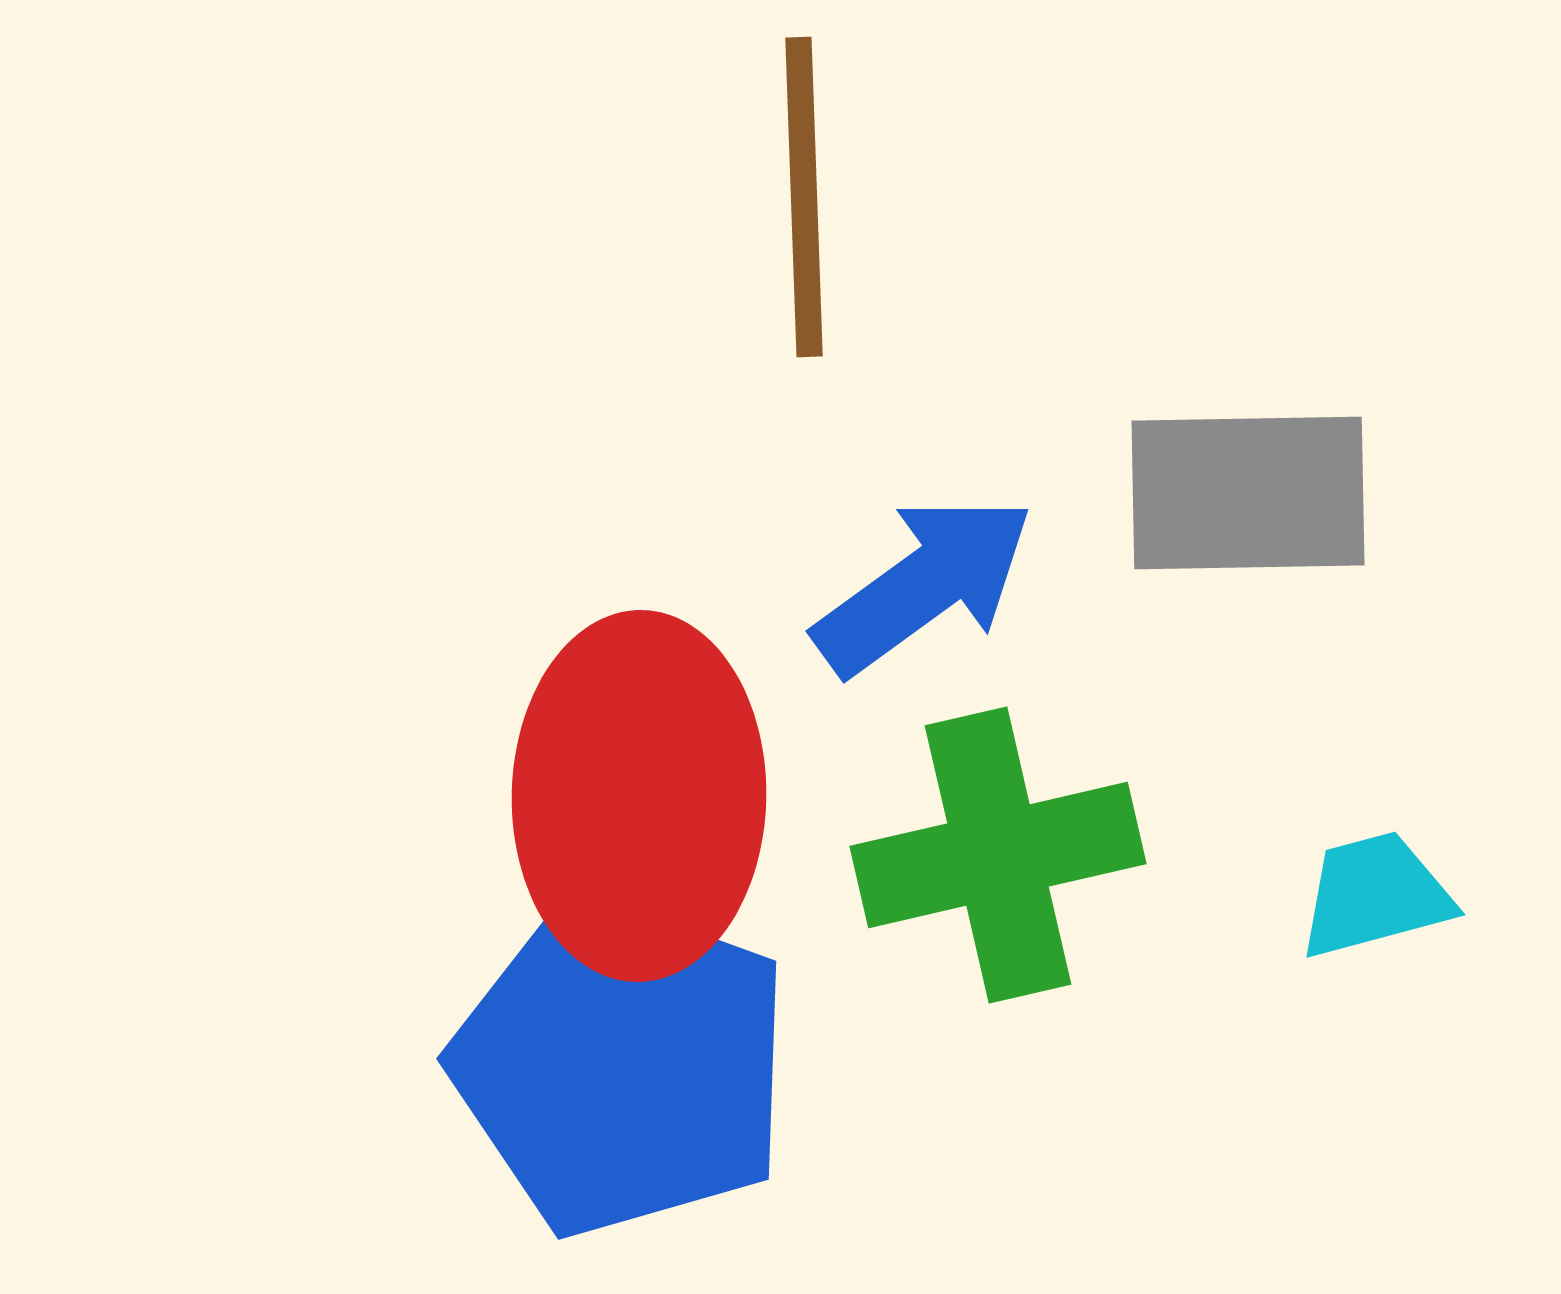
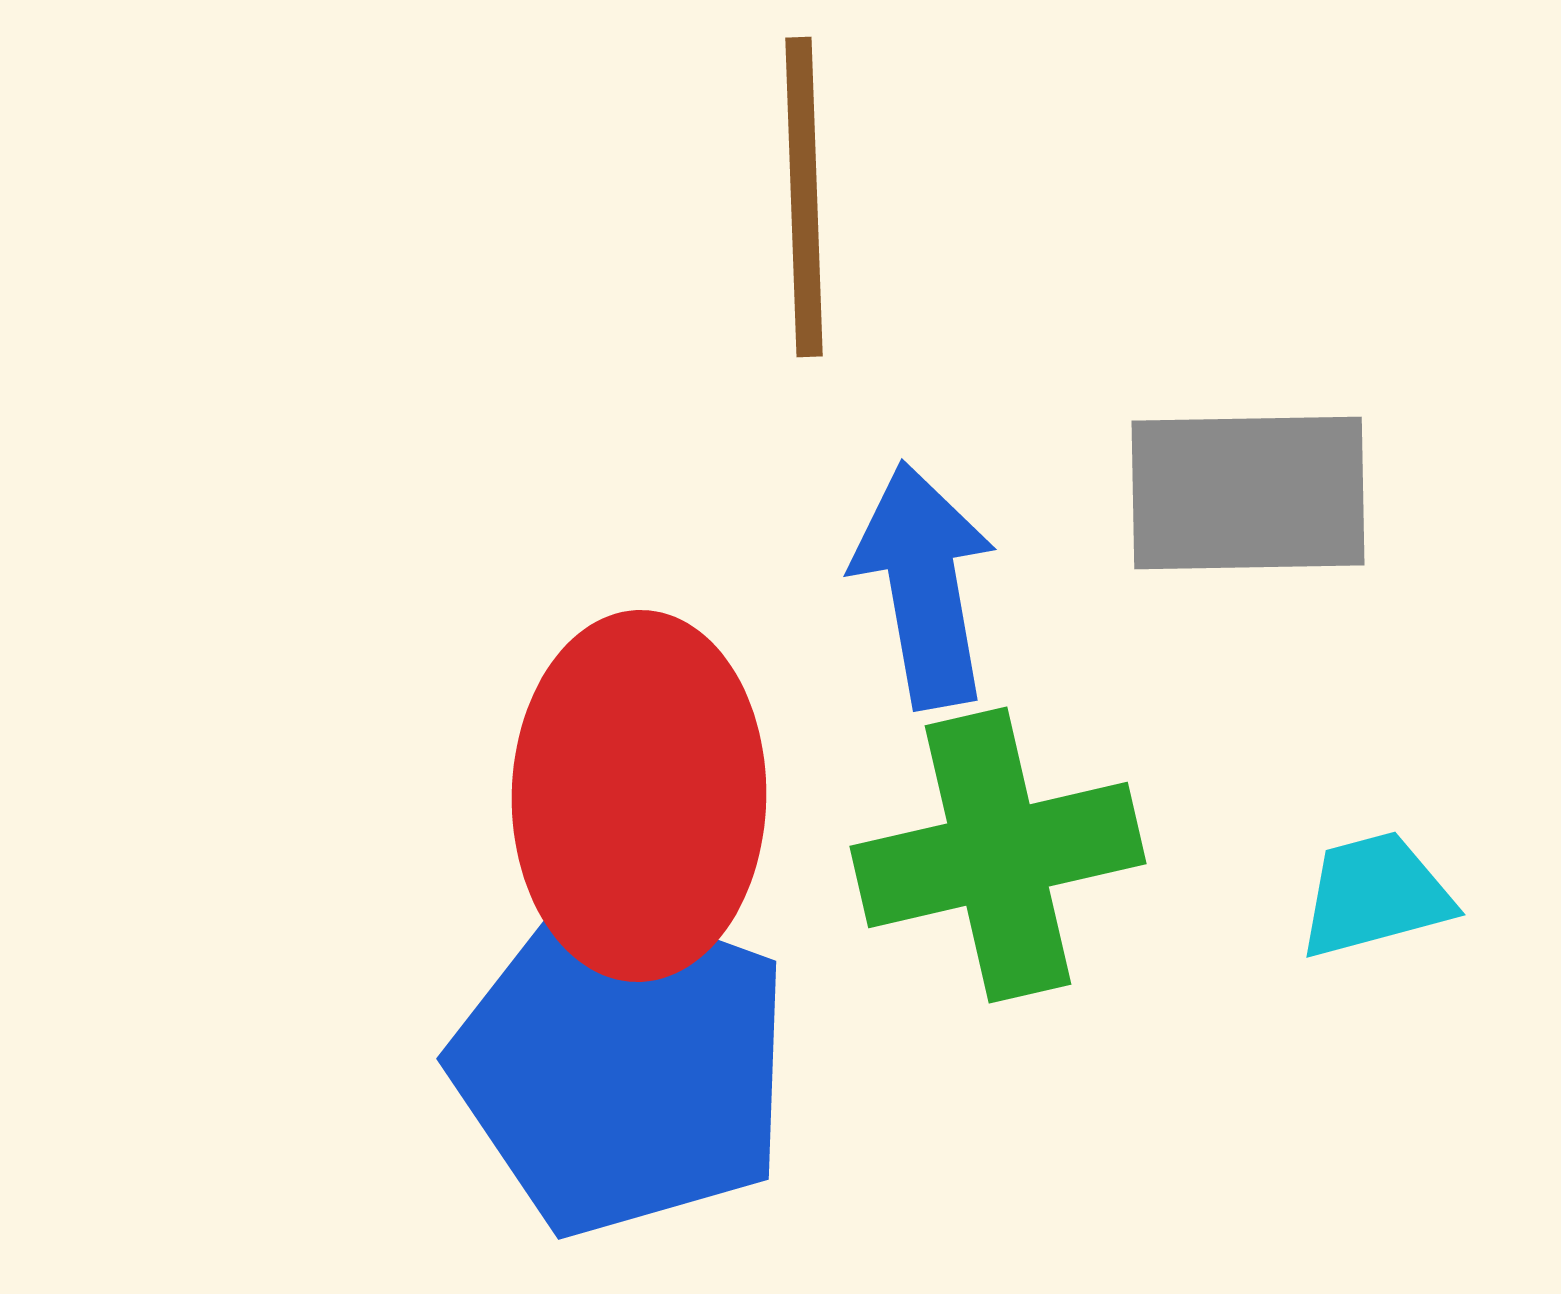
blue arrow: rotated 64 degrees counterclockwise
